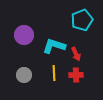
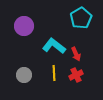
cyan pentagon: moved 1 px left, 2 px up; rotated 10 degrees counterclockwise
purple circle: moved 9 px up
cyan L-shape: rotated 20 degrees clockwise
red cross: rotated 24 degrees counterclockwise
